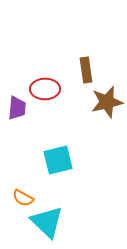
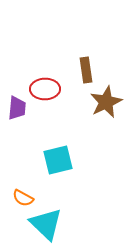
brown star: moved 1 px left; rotated 12 degrees counterclockwise
cyan triangle: moved 1 px left, 2 px down
